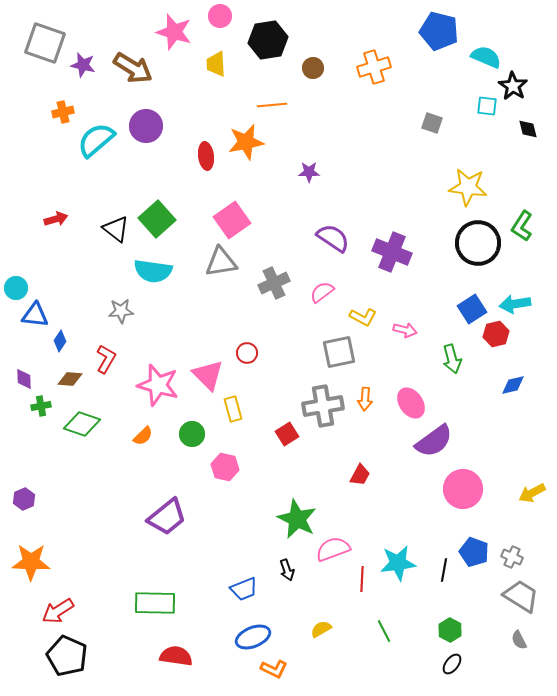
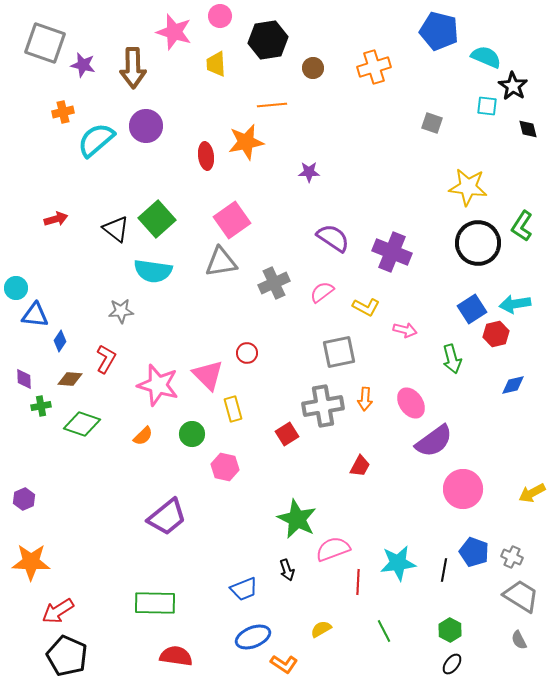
brown arrow at (133, 68): rotated 57 degrees clockwise
yellow L-shape at (363, 317): moved 3 px right, 10 px up
red trapezoid at (360, 475): moved 9 px up
red line at (362, 579): moved 4 px left, 3 px down
orange L-shape at (274, 669): moved 10 px right, 5 px up; rotated 8 degrees clockwise
